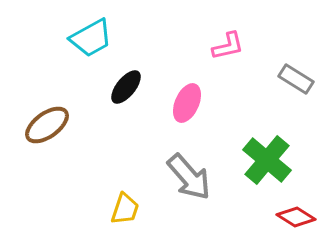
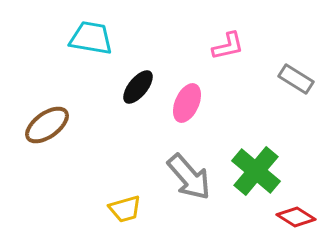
cyan trapezoid: rotated 141 degrees counterclockwise
black ellipse: moved 12 px right
green cross: moved 11 px left, 11 px down
yellow trapezoid: rotated 56 degrees clockwise
